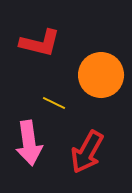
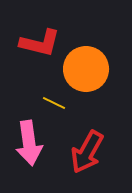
orange circle: moved 15 px left, 6 px up
